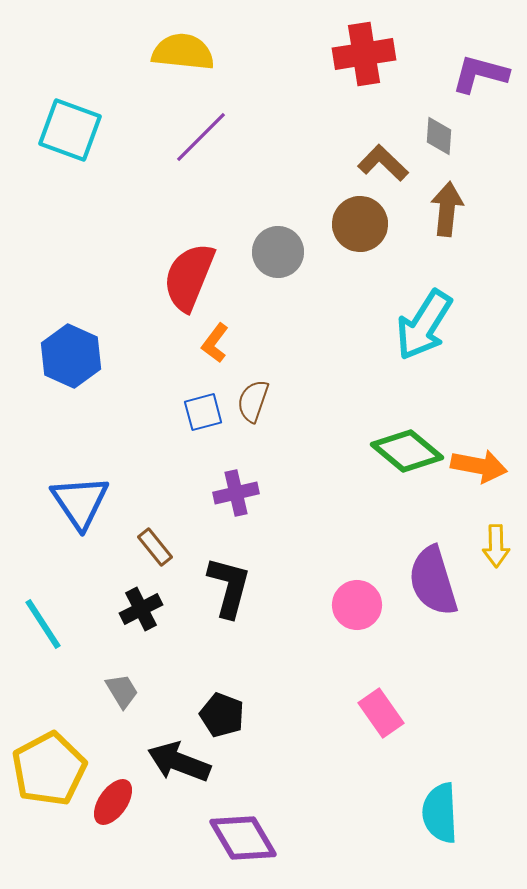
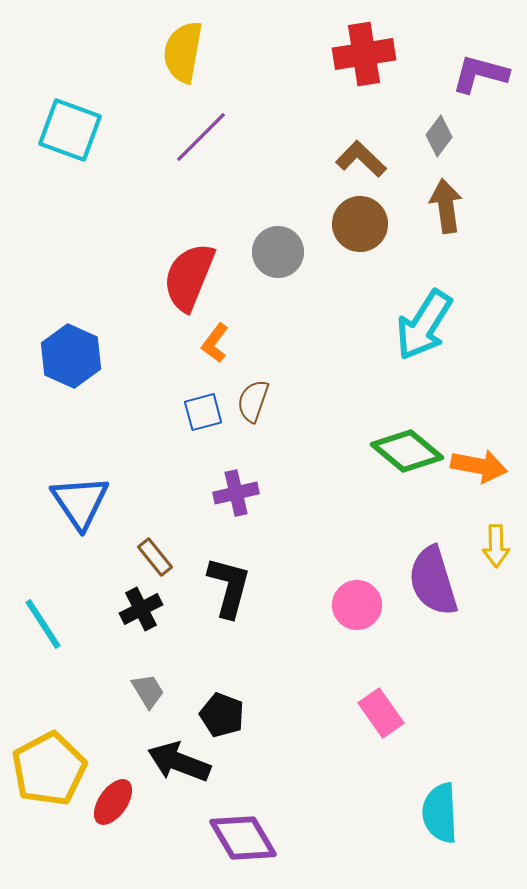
yellow semicircle: rotated 86 degrees counterclockwise
gray diamond: rotated 33 degrees clockwise
brown L-shape: moved 22 px left, 4 px up
brown arrow: moved 1 px left, 3 px up; rotated 14 degrees counterclockwise
brown rectangle: moved 10 px down
gray trapezoid: moved 26 px right
